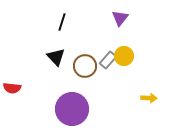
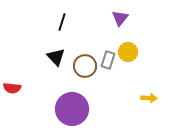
yellow circle: moved 4 px right, 4 px up
gray rectangle: rotated 24 degrees counterclockwise
